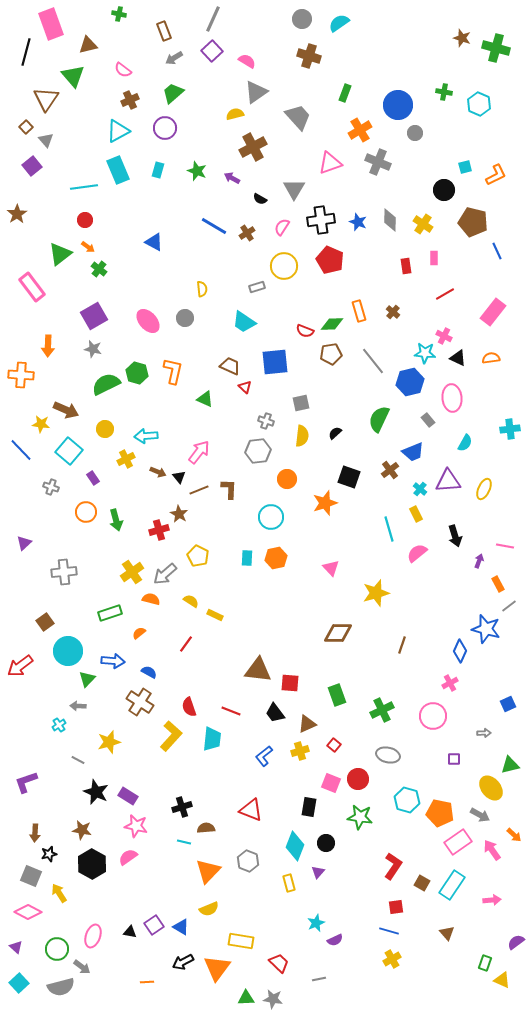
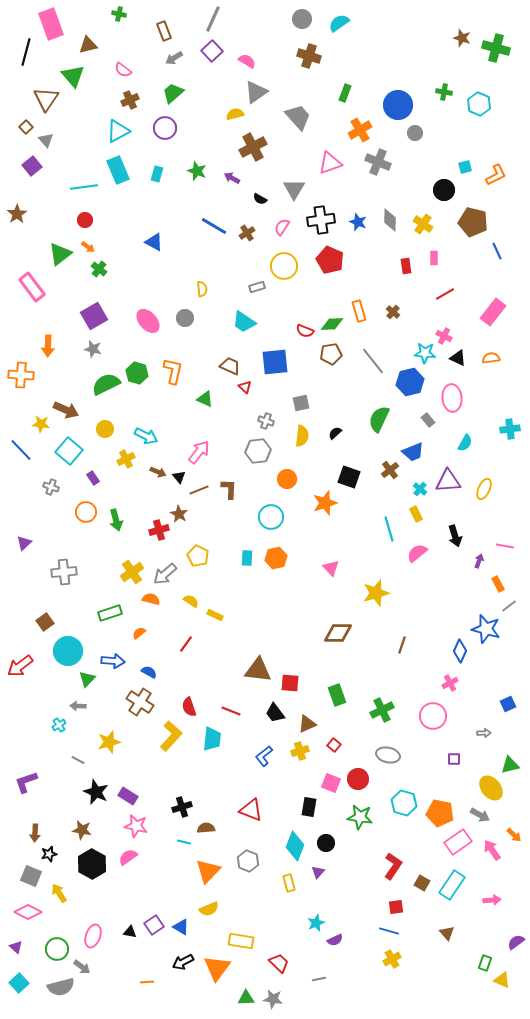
cyan rectangle at (158, 170): moved 1 px left, 4 px down
cyan arrow at (146, 436): rotated 150 degrees counterclockwise
cyan hexagon at (407, 800): moved 3 px left, 3 px down
